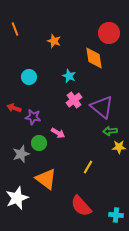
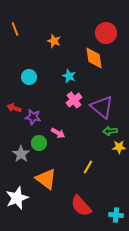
red circle: moved 3 px left
gray star: rotated 18 degrees counterclockwise
